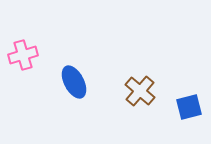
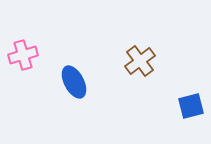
brown cross: moved 30 px up; rotated 12 degrees clockwise
blue square: moved 2 px right, 1 px up
